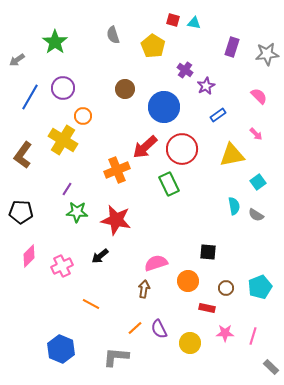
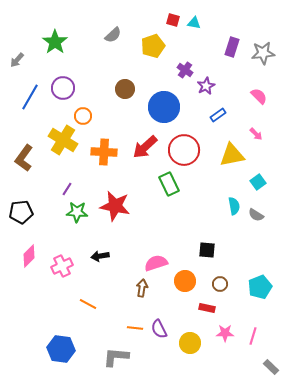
gray semicircle at (113, 35): rotated 114 degrees counterclockwise
yellow pentagon at (153, 46): rotated 20 degrees clockwise
gray star at (267, 54): moved 4 px left, 1 px up
gray arrow at (17, 60): rotated 14 degrees counterclockwise
red circle at (182, 149): moved 2 px right, 1 px down
brown L-shape at (23, 155): moved 1 px right, 3 px down
orange cross at (117, 170): moved 13 px left, 18 px up; rotated 25 degrees clockwise
black pentagon at (21, 212): rotated 10 degrees counterclockwise
red star at (116, 220): moved 1 px left, 14 px up
black square at (208, 252): moved 1 px left, 2 px up
black arrow at (100, 256): rotated 30 degrees clockwise
orange circle at (188, 281): moved 3 px left
brown circle at (226, 288): moved 6 px left, 4 px up
brown arrow at (144, 289): moved 2 px left, 1 px up
orange line at (91, 304): moved 3 px left
orange line at (135, 328): rotated 49 degrees clockwise
blue hexagon at (61, 349): rotated 16 degrees counterclockwise
